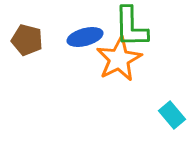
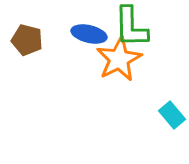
blue ellipse: moved 4 px right, 3 px up; rotated 28 degrees clockwise
